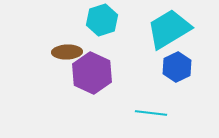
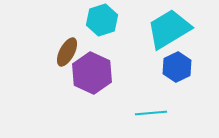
brown ellipse: rotated 60 degrees counterclockwise
cyan line: rotated 12 degrees counterclockwise
